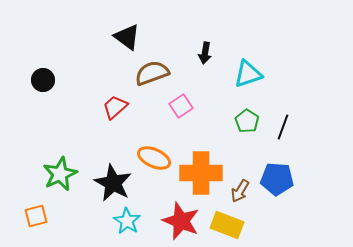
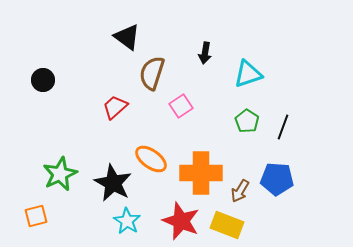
brown semicircle: rotated 52 degrees counterclockwise
orange ellipse: moved 3 px left, 1 px down; rotated 12 degrees clockwise
